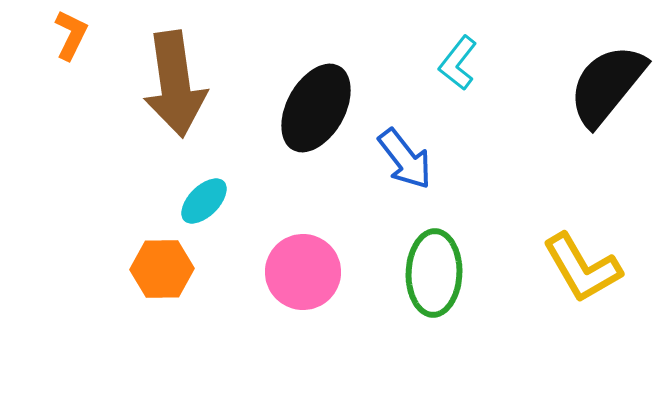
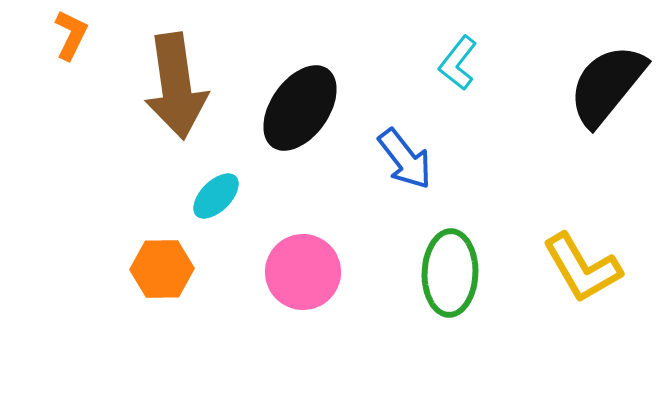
brown arrow: moved 1 px right, 2 px down
black ellipse: moved 16 px left; rotated 6 degrees clockwise
cyan ellipse: moved 12 px right, 5 px up
green ellipse: moved 16 px right
